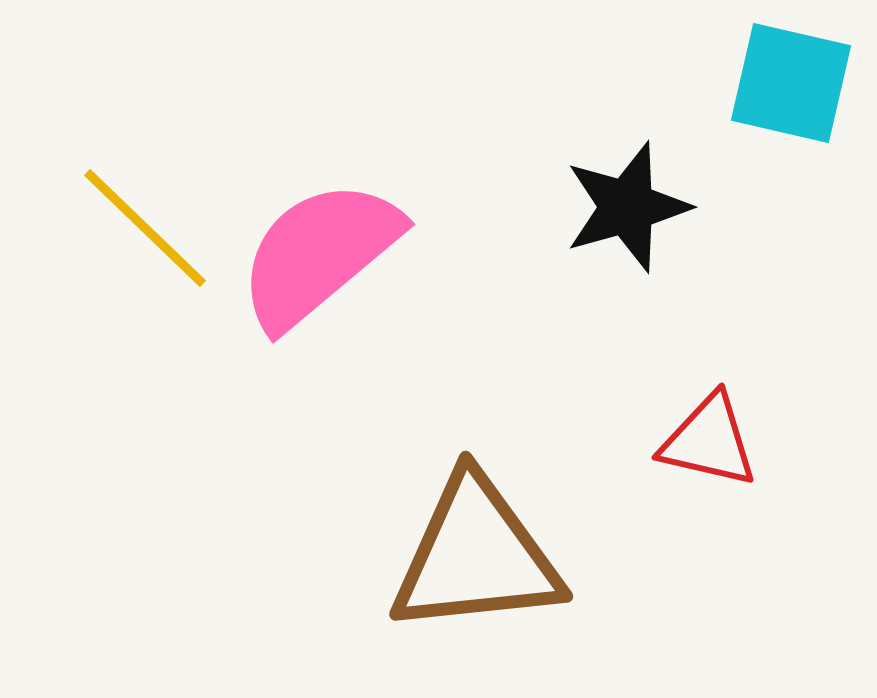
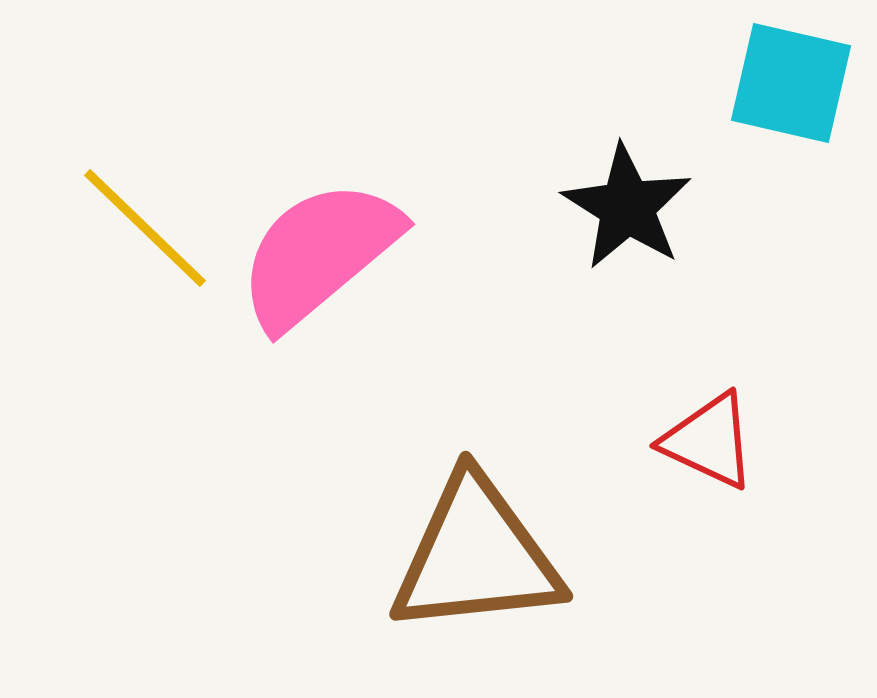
black star: rotated 24 degrees counterclockwise
red triangle: rotated 12 degrees clockwise
